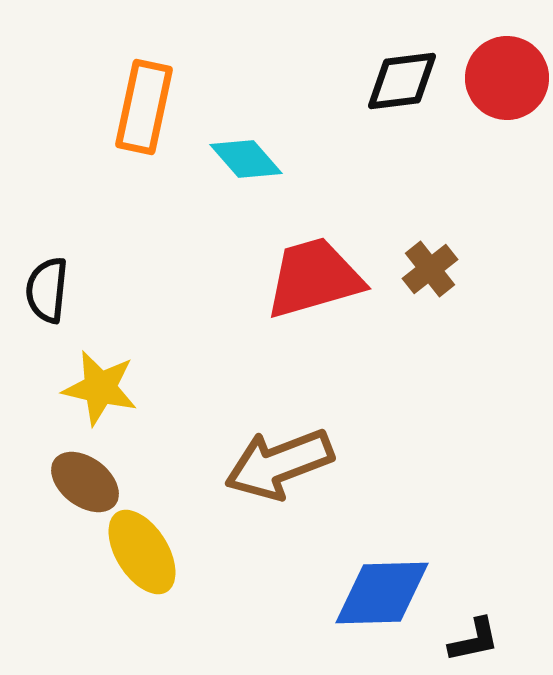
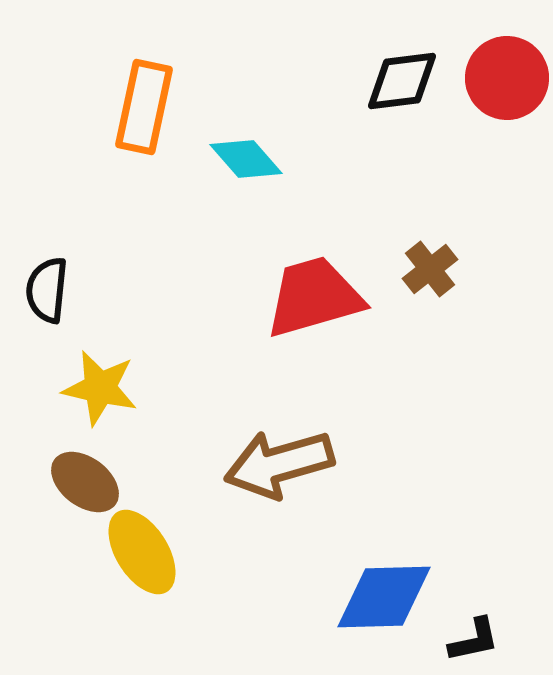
red trapezoid: moved 19 px down
brown arrow: rotated 5 degrees clockwise
blue diamond: moved 2 px right, 4 px down
